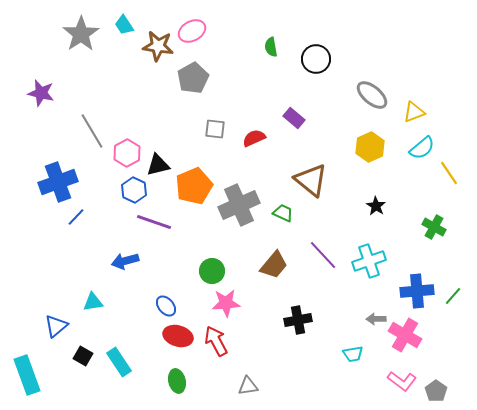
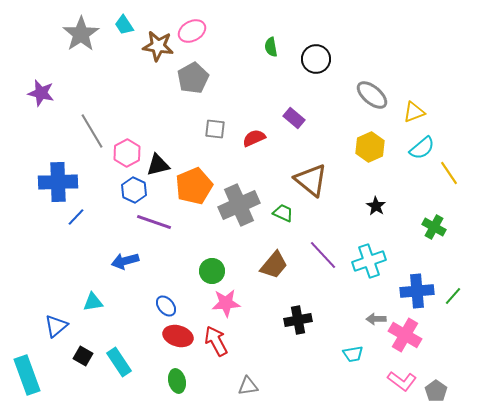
blue cross at (58, 182): rotated 18 degrees clockwise
